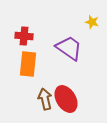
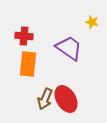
brown arrow: rotated 145 degrees counterclockwise
